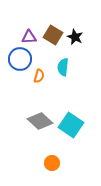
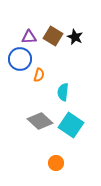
brown square: moved 1 px down
cyan semicircle: moved 25 px down
orange semicircle: moved 1 px up
orange circle: moved 4 px right
